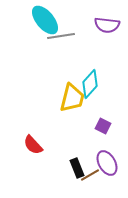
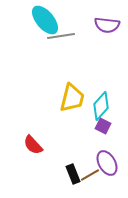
cyan diamond: moved 11 px right, 22 px down
black rectangle: moved 4 px left, 6 px down
